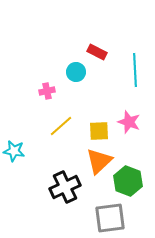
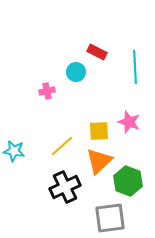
cyan line: moved 3 px up
yellow line: moved 1 px right, 20 px down
